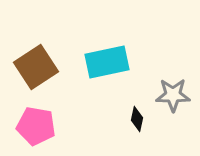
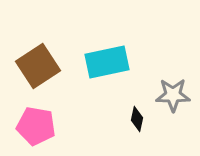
brown square: moved 2 px right, 1 px up
